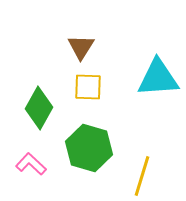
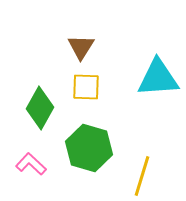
yellow square: moved 2 px left
green diamond: moved 1 px right
